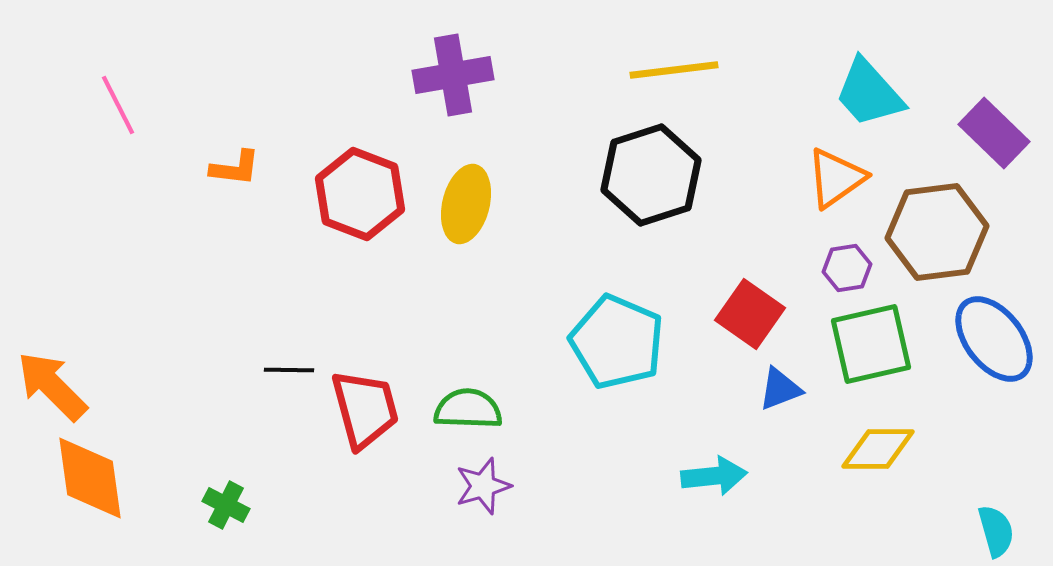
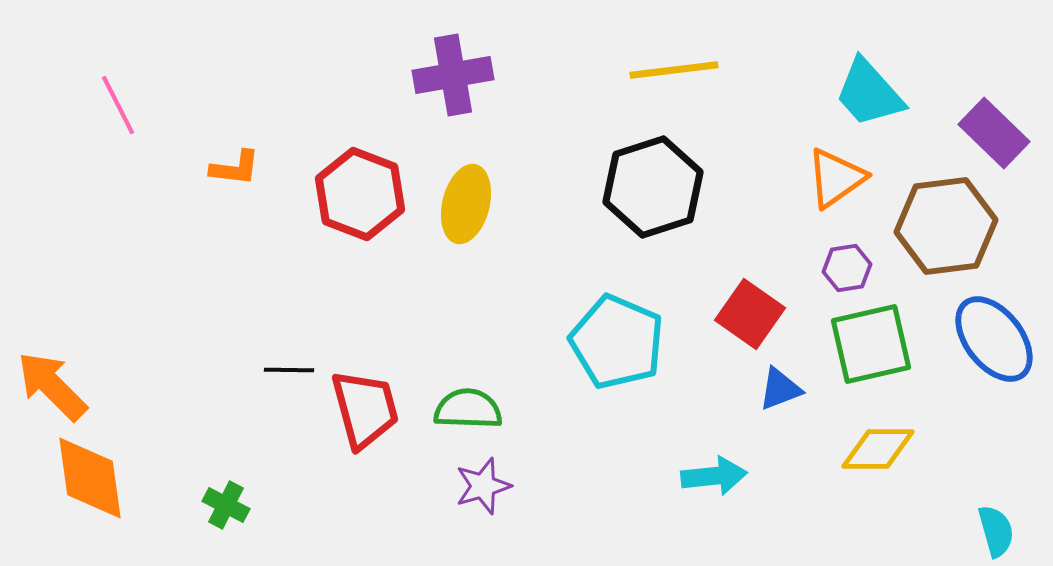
black hexagon: moved 2 px right, 12 px down
brown hexagon: moved 9 px right, 6 px up
